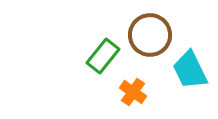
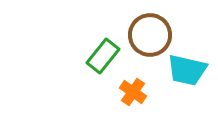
cyan trapezoid: moved 3 px left; rotated 51 degrees counterclockwise
